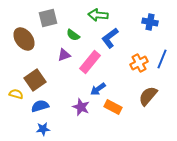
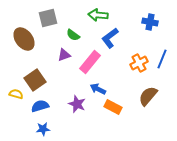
blue arrow: rotated 63 degrees clockwise
purple star: moved 4 px left, 3 px up
